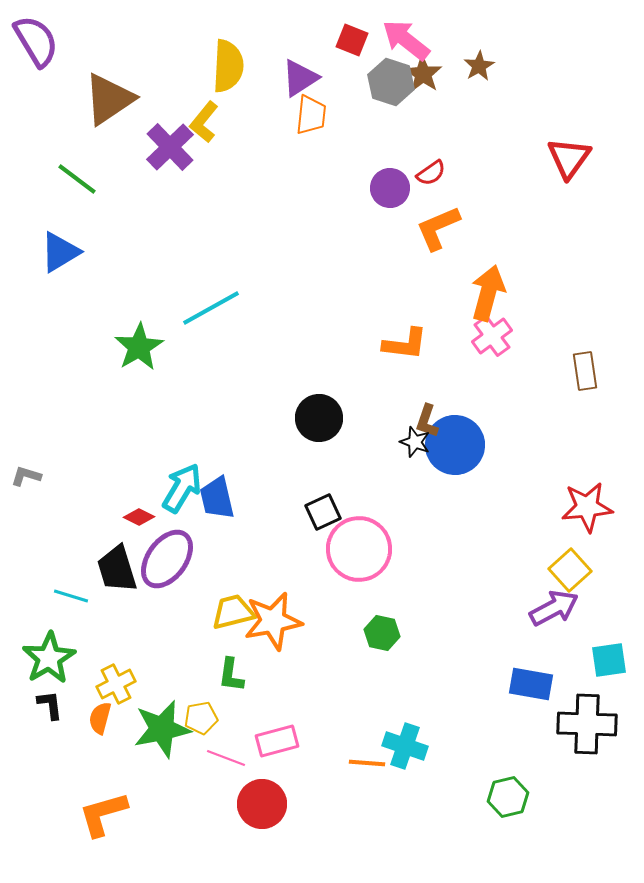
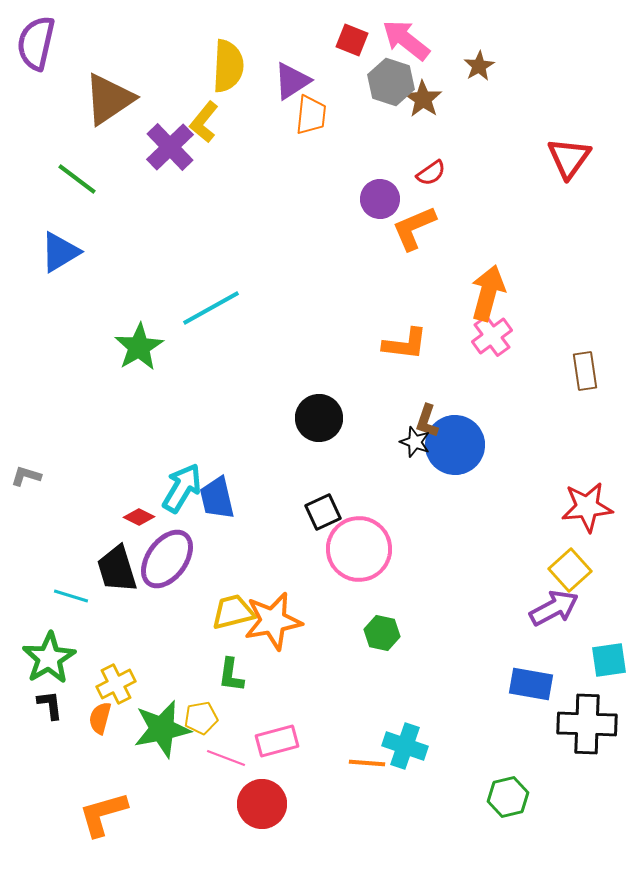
purple semicircle at (36, 41): moved 2 px down; rotated 136 degrees counterclockwise
brown star at (423, 74): moved 25 px down
purple triangle at (300, 78): moved 8 px left, 3 px down
purple circle at (390, 188): moved 10 px left, 11 px down
orange L-shape at (438, 228): moved 24 px left
